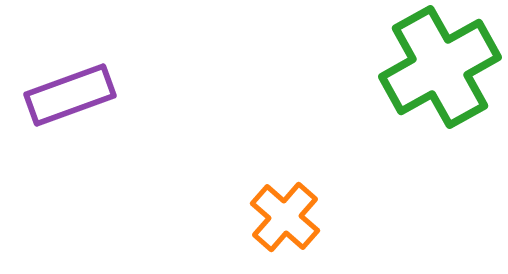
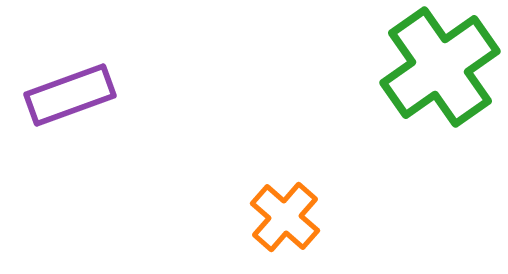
green cross: rotated 6 degrees counterclockwise
